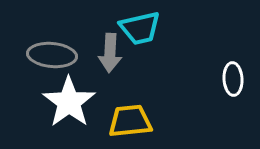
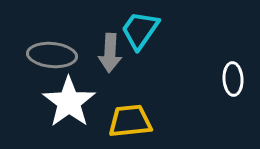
cyan trapezoid: moved 2 px down; rotated 138 degrees clockwise
